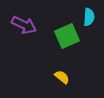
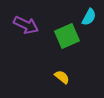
cyan semicircle: rotated 24 degrees clockwise
purple arrow: moved 2 px right
